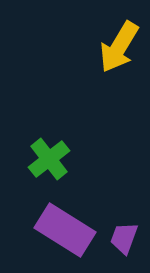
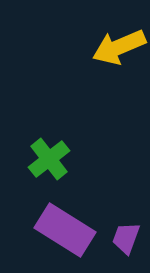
yellow arrow: rotated 36 degrees clockwise
purple trapezoid: moved 2 px right
